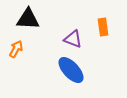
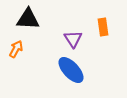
purple triangle: rotated 36 degrees clockwise
